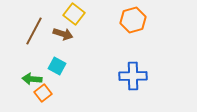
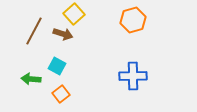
yellow square: rotated 10 degrees clockwise
green arrow: moved 1 px left
orange square: moved 18 px right, 1 px down
